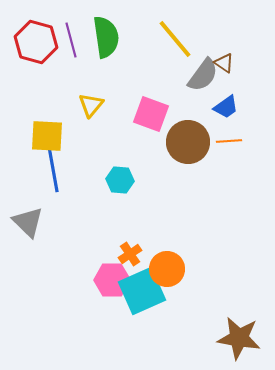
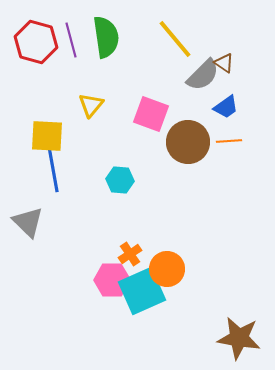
gray semicircle: rotated 9 degrees clockwise
